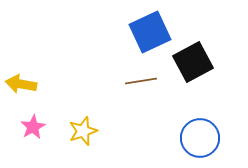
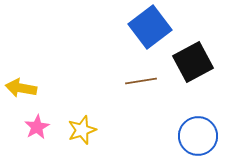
blue square: moved 5 px up; rotated 12 degrees counterclockwise
yellow arrow: moved 4 px down
pink star: moved 4 px right
yellow star: moved 1 px left, 1 px up
blue circle: moved 2 px left, 2 px up
